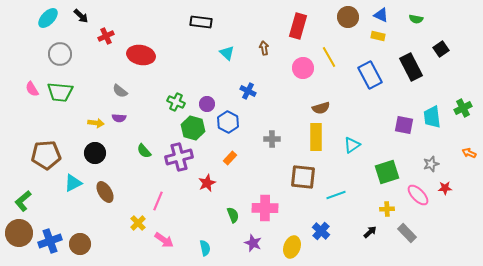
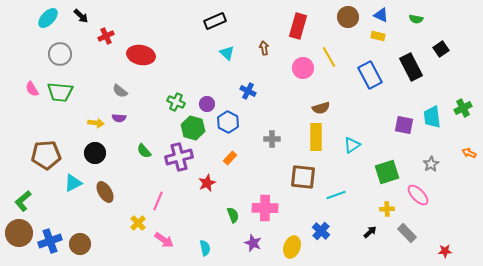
black rectangle at (201, 22): moved 14 px right, 1 px up; rotated 30 degrees counterclockwise
gray star at (431, 164): rotated 14 degrees counterclockwise
red star at (445, 188): moved 63 px down
